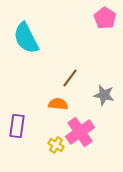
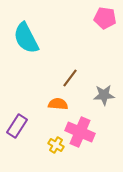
pink pentagon: rotated 25 degrees counterclockwise
gray star: rotated 15 degrees counterclockwise
purple rectangle: rotated 25 degrees clockwise
pink cross: rotated 32 degrees counterclockwise
